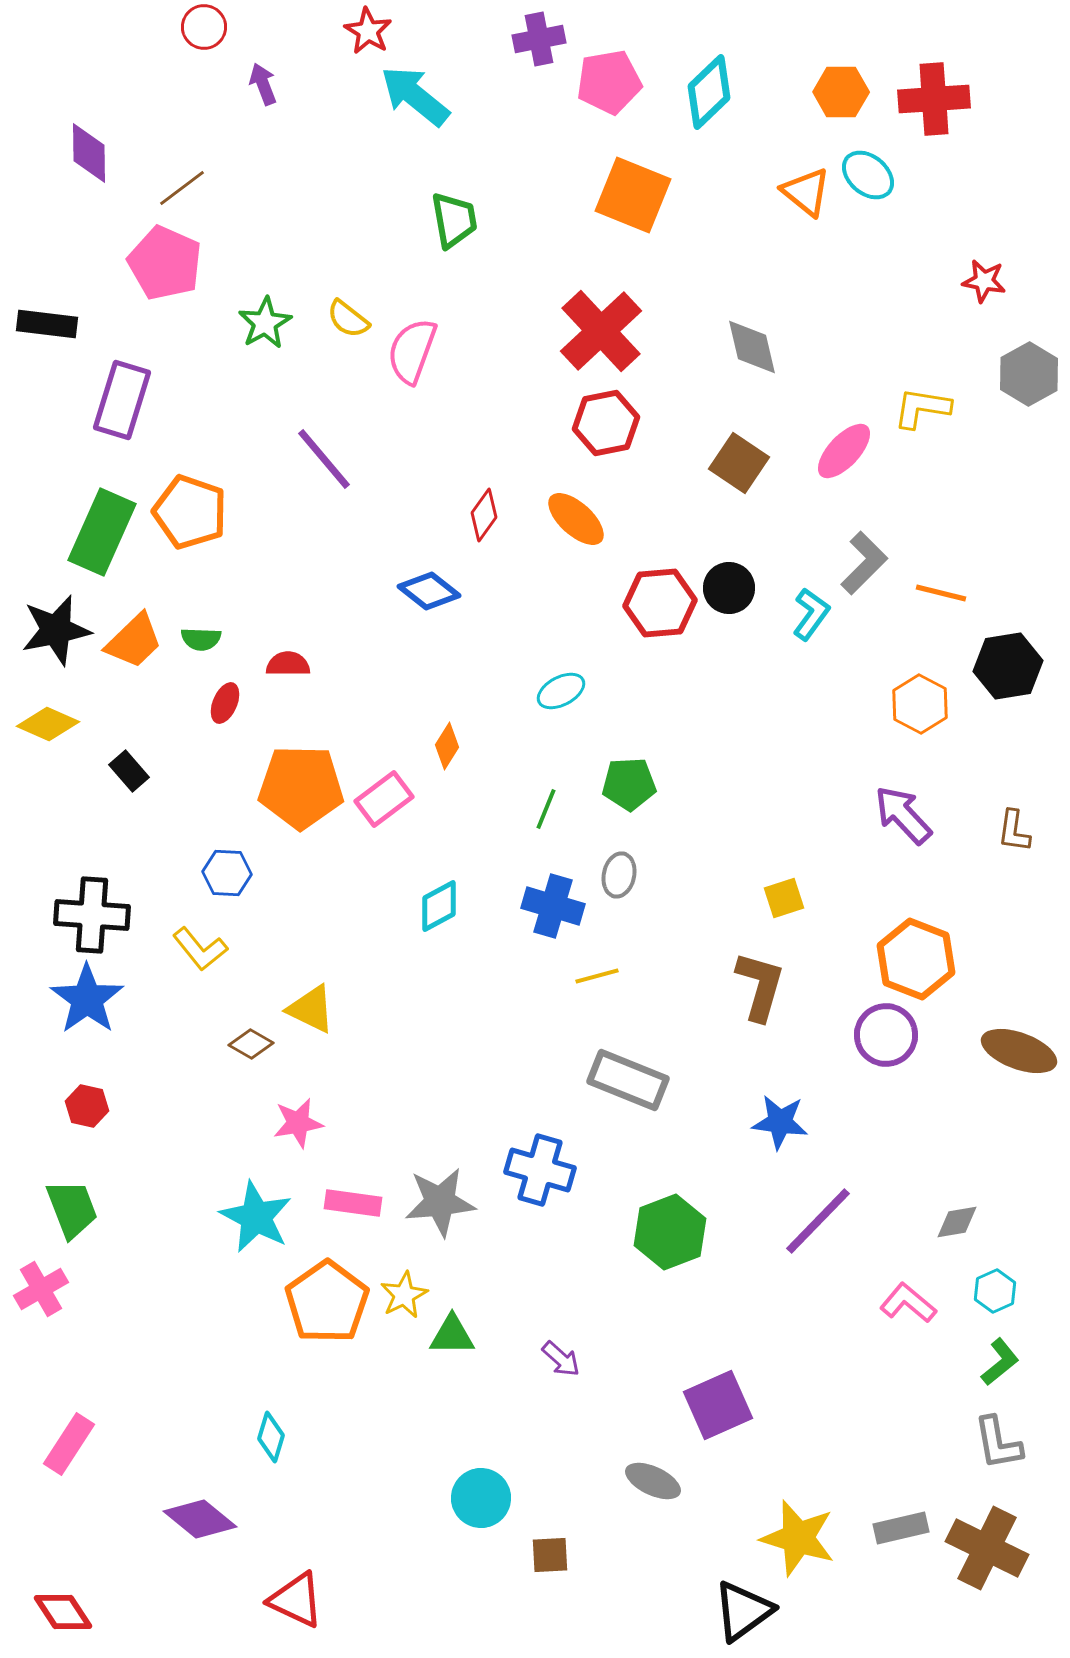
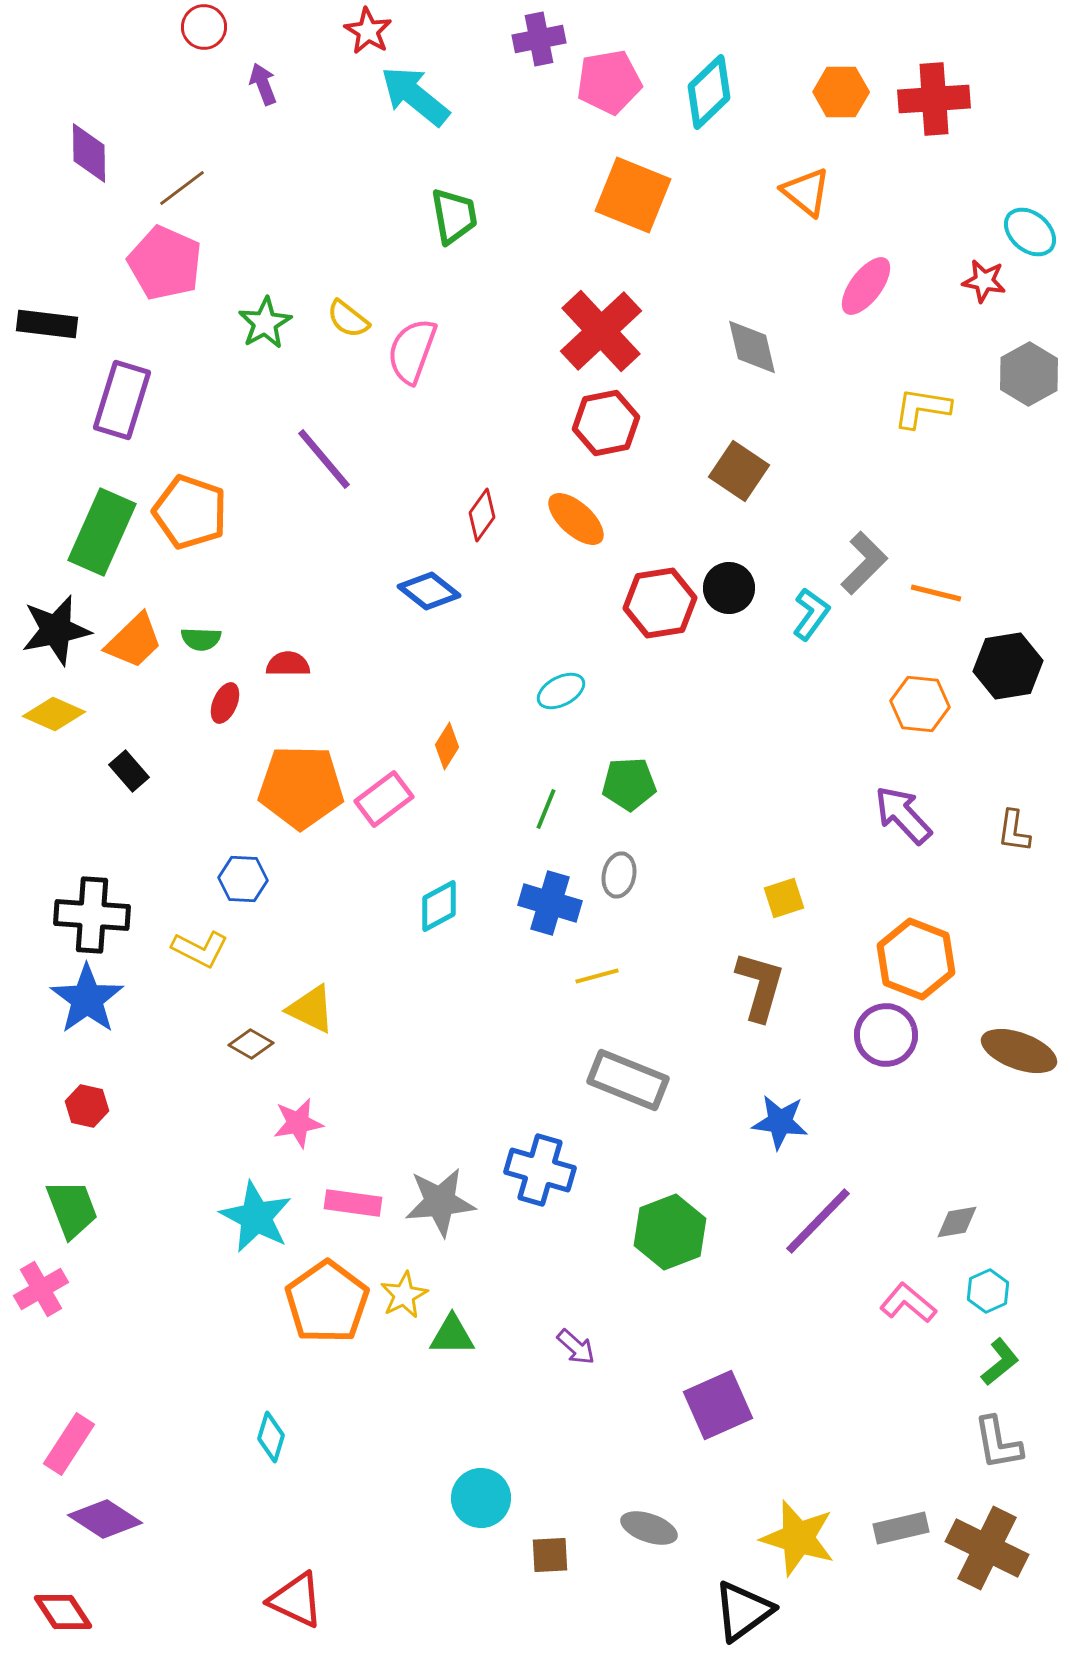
cyan ellipse at (868, 175): moved 162 px right, 57 px down
green trapezoid at (454, 220): moved 4 px up
pink ellipse at (844, 451): moved 22 px right, 165 px up; rotated 6 degrees counterclockwise
brown square at (739, 463): moved 8 px down
red diamond at (484, 515): moved 2 px left
orange line at (941, 593): moved 5 px left
red hexagon at (660, 603): rotated 4 degrees counterclockwise
orange hexagon at (920, 704): rotated 22 degrees counterclockwise
yellow diamond at (48, 724): moved 6 px right, 10 px up
blue hexagon at (227, 873): moved 16 px right, 6 px down
blue cross at (553, 906): moved 3 px left, 3 px up
yellow L-shape at (200, 949): rotated 24 degrees counterclockwise
cyan hexagon at (995, 1291): moved 7 px left
purple arrow at (561, 1359): moved 15 px right, 12 px up
gray ellipse at (653, 1481): moved 4 px left, 47 px down; rotated 6 degrees counterclockwise
purple diamond at (200, 1519): moved 95 px left; rotated 6 degrees counterclockwise
